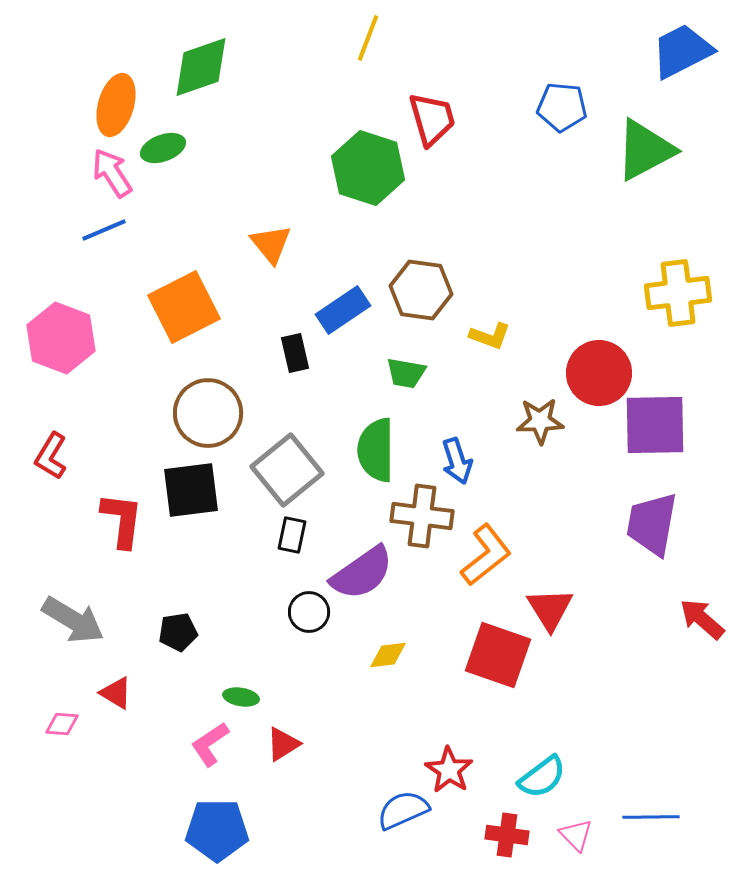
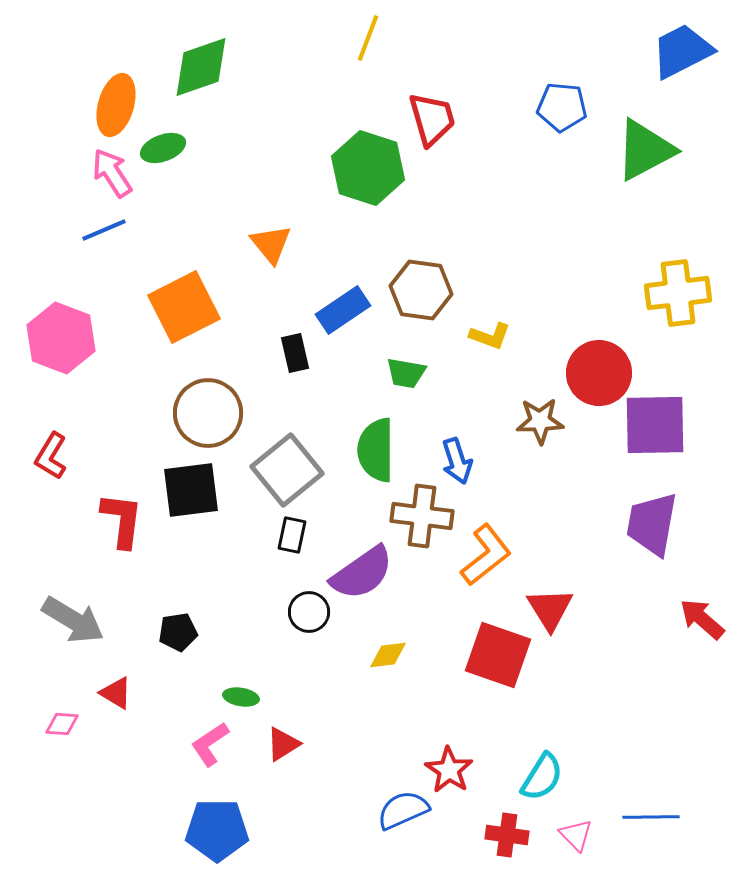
cyan semicircle at (542, 777): rotated 21 degrees counterclockwise
